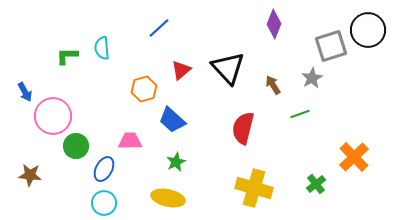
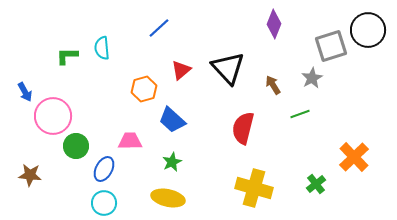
green star: moved 4 px left
